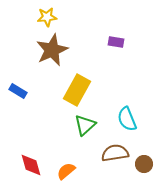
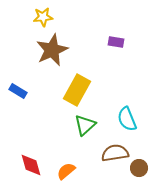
yellow star: moved 4 px left
brown circle: moved 5 px left, 4 px down
